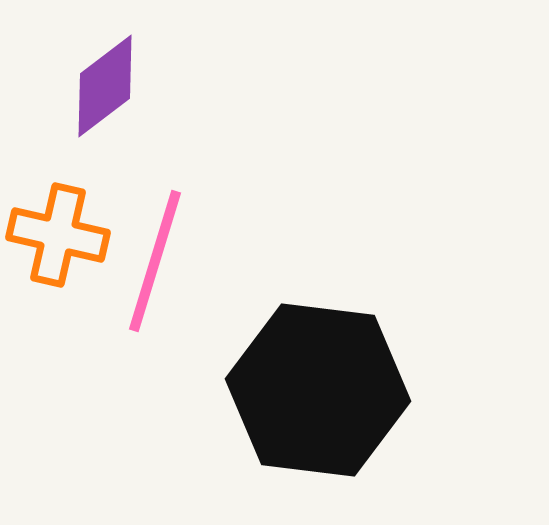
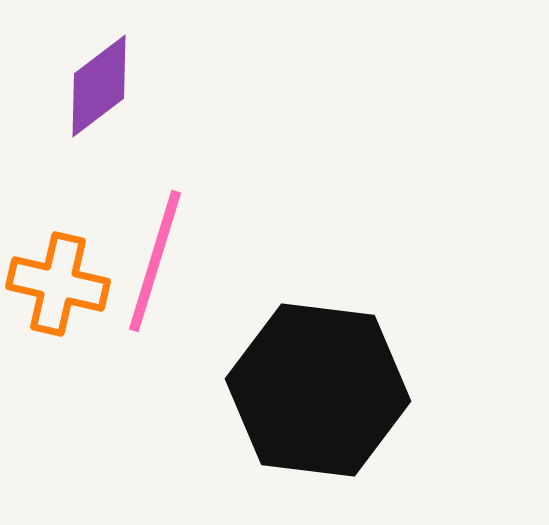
purple diamond: moved 6 px left
orange cross: moved 49 px down
